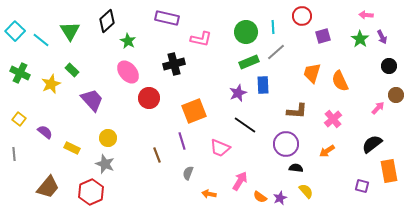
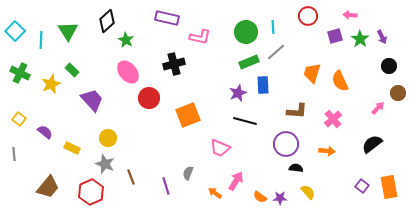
pink arrow at (366, 15): moved 16 px left
red circle at (302, 16): moved 6 px right
green triangle at (70, 31): moved 2 px left
purple square at (323, 36): moved 12 px right
pink L-shape at (201, 39): moved 1 px left, 2 px up
cyan line at (41, 40): rotated 54 degrees clockwise
green star at (128, 41): moved 2 px left, 1 px up
brown circle at (396, 95): moved 2 px right, 2 px up
orange square at (194, 111): moved 6 px left, 4 px down
black line at (245, 125): moved 4 px up; rotated 20 degrees counterclockwise
purple line at (182, 141): moved 16 px left, 45 px down
orange arrow at (327, 151): rotated 140 degrees counterclockwise
brown line at (157, 155): moved 26 px left, 22 px down
orange rectangle at (389, 171): moved 16 px down
pink arrow at (240, 181): moved 4 px left
purple square at (362, 186): rotated 24 degrees clockwise
yellow semicircle at (306, 191): moved 2 px right, 1 px down
orange arrow at (209, 194): moved 6 px right, 1 px up; rotated 24 degrees clockwise
purple star at (280, 198): rotated 24 degrees clockwise
